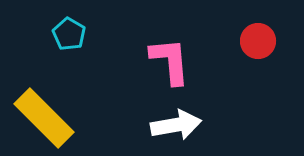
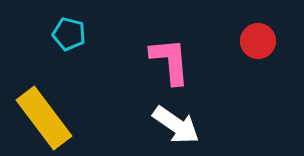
cyan pentagon: rotated 16 degrees counterclockwise
yellow rectangle: rotated 8 degrees clockwise
white arrow: rotated 45 degrees clockwise
